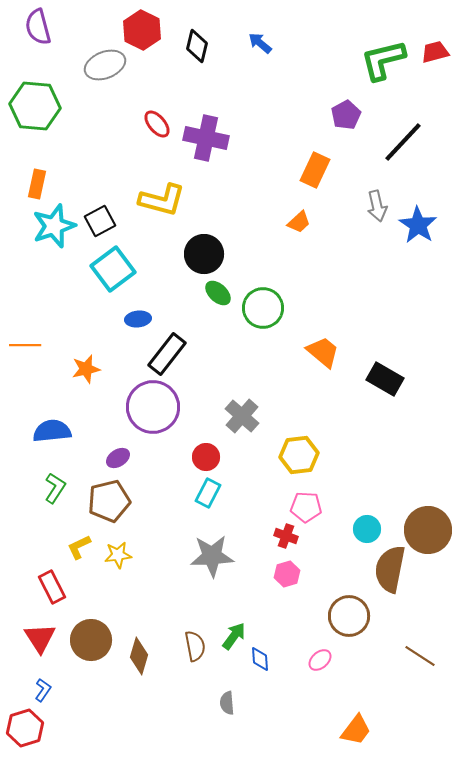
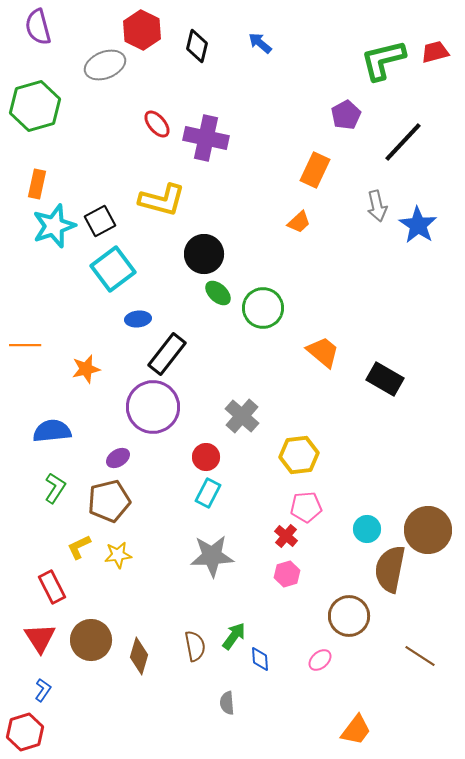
green hexagon at (35, 106): rotated 21 degrees counterclockwise
pink pentagon at (306, 507): rotated 8 degrees counterclockwise
red cross at (286, 536): rotated 20 degrees clockwise
red hexagon at (25, 728): moved 4 px down
